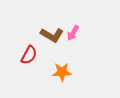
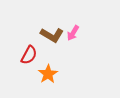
orange star: moved 14 px left, 2 px down; rotated 30 degrees counterclockwise
